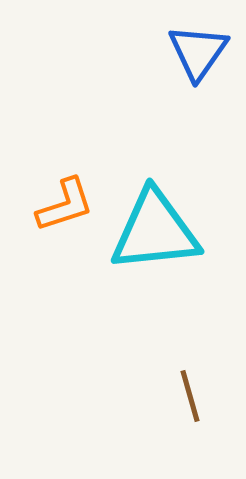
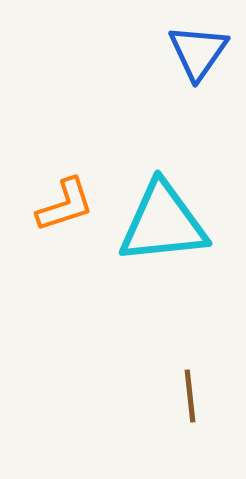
cyan triangle: moved 8 px right, 8 px up
brown line: rotated 10 degrees clockwise
